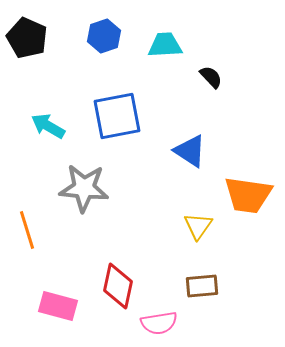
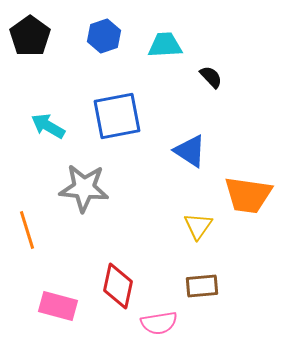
black pentagon: moved 3 px right, 2 px up; rotated 12 degrees clockwise
